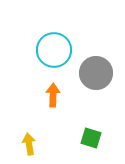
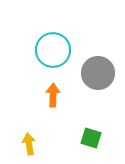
cyan circle: moved 1 px left
gray circle: moved 2 px right
